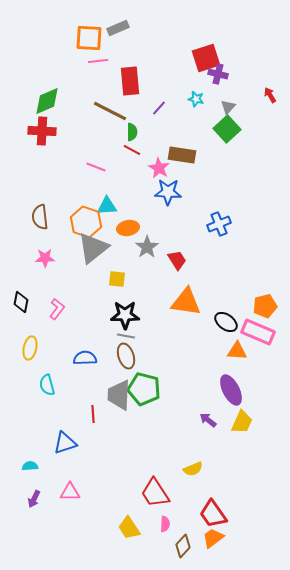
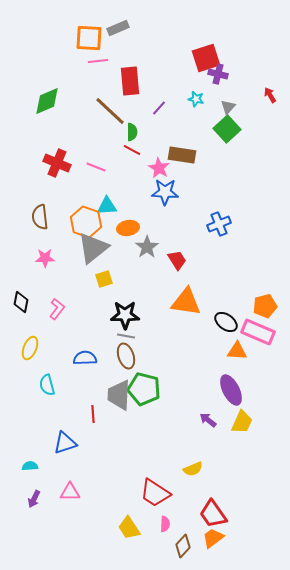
brown line at (110, 111): rotated 16 degrees clockwise
red cross at (42, 131): moved 15 px right, 32 px down; rotated 20 degrees clockwise
blue star at (168, 192): moved 3 px left
yellow square at (117, 279): moved 13 px left; rotated 24 degrees counterclockwise
yellow ellipse at (30, 348): rotated 10 degrees clockwise
red trapezoid at (155, 493): rotated 24 degrees counterclockwise
